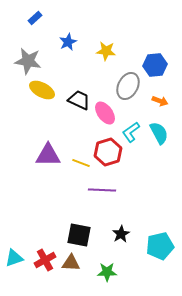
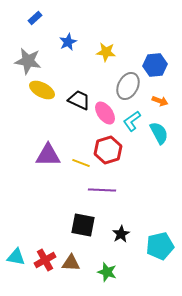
yellow star: moved 1 px down
cyan L-shape: moved 1 px right, 11 px up
red hexagon: moved 2 px up
black square: moved 4 px right, 10 px up
cyan triangle: moved 2 px right, 1 px up; rotated 30 degrees clockwise
green star: rotated 18 degrees clockwise
